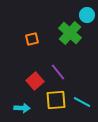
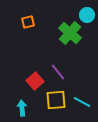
orange square: moved 4 px left, 17 px up
cyan arrow: rotated 98 degrees counterclockwise
